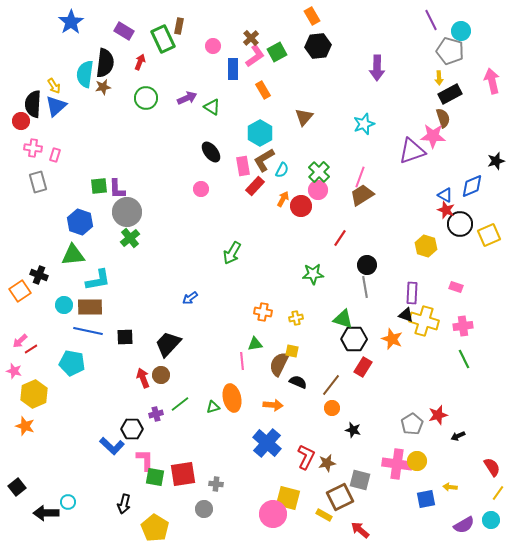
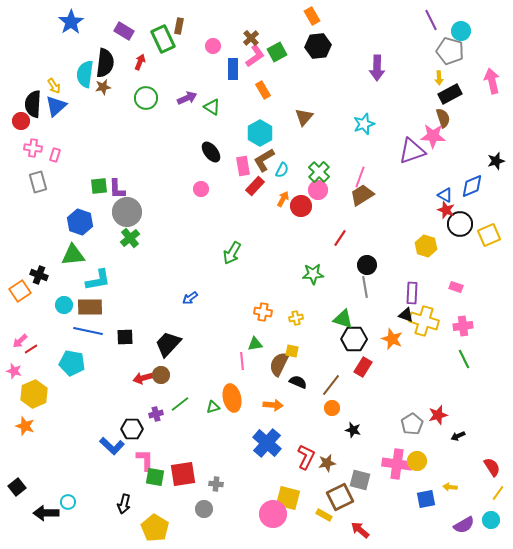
red arrow at (143, 378): rotated 84 degrees counterclockwise
